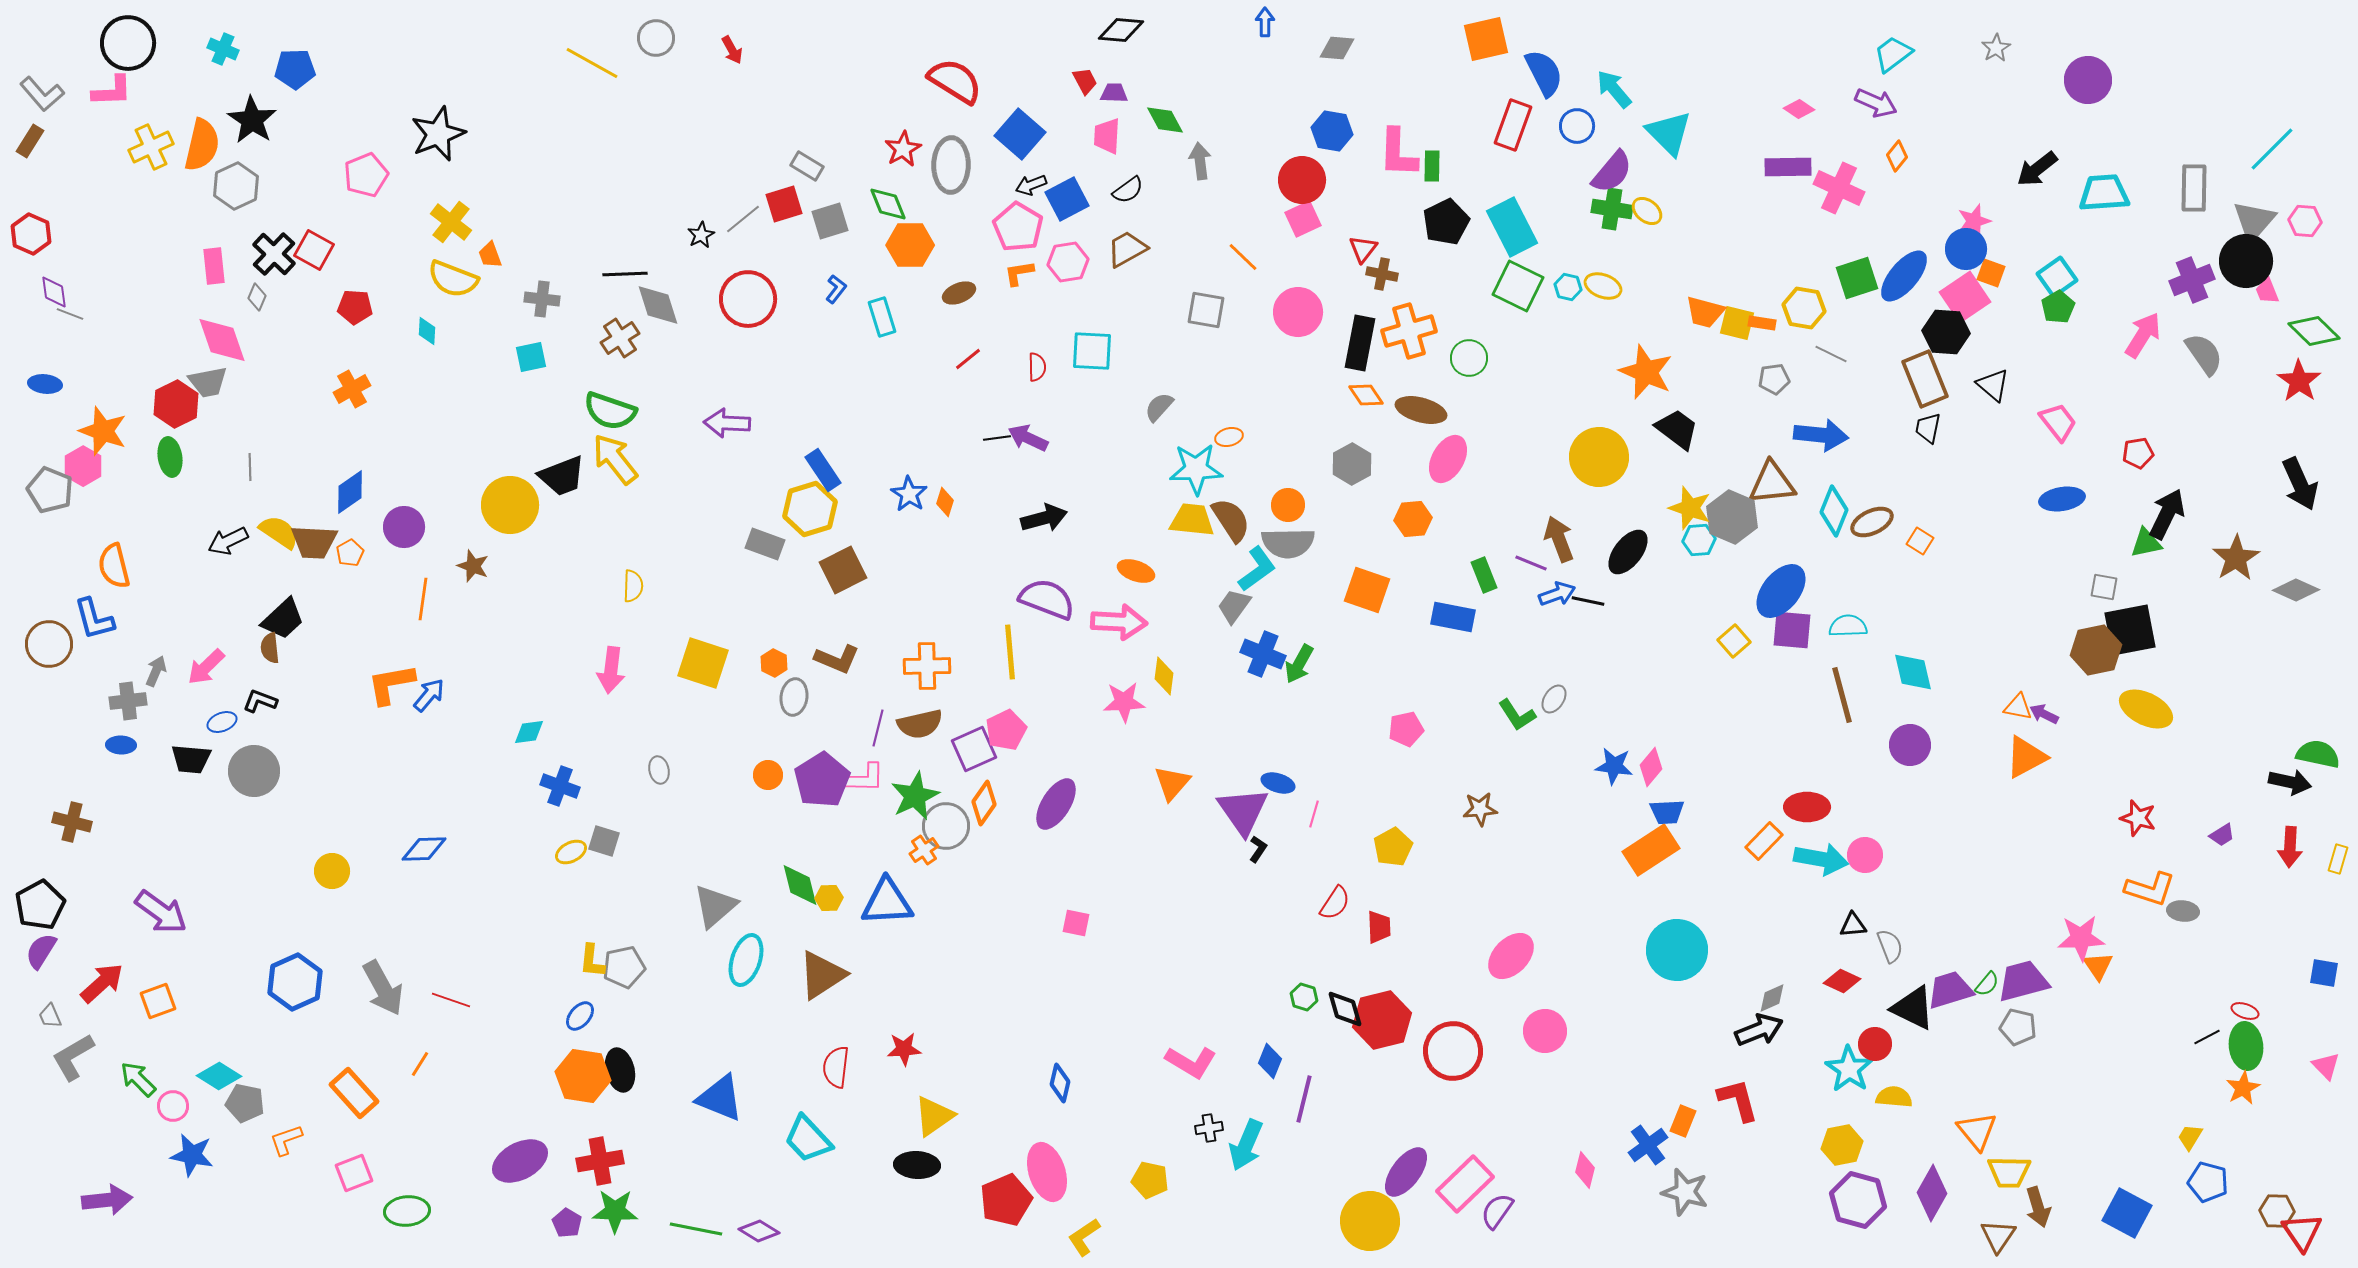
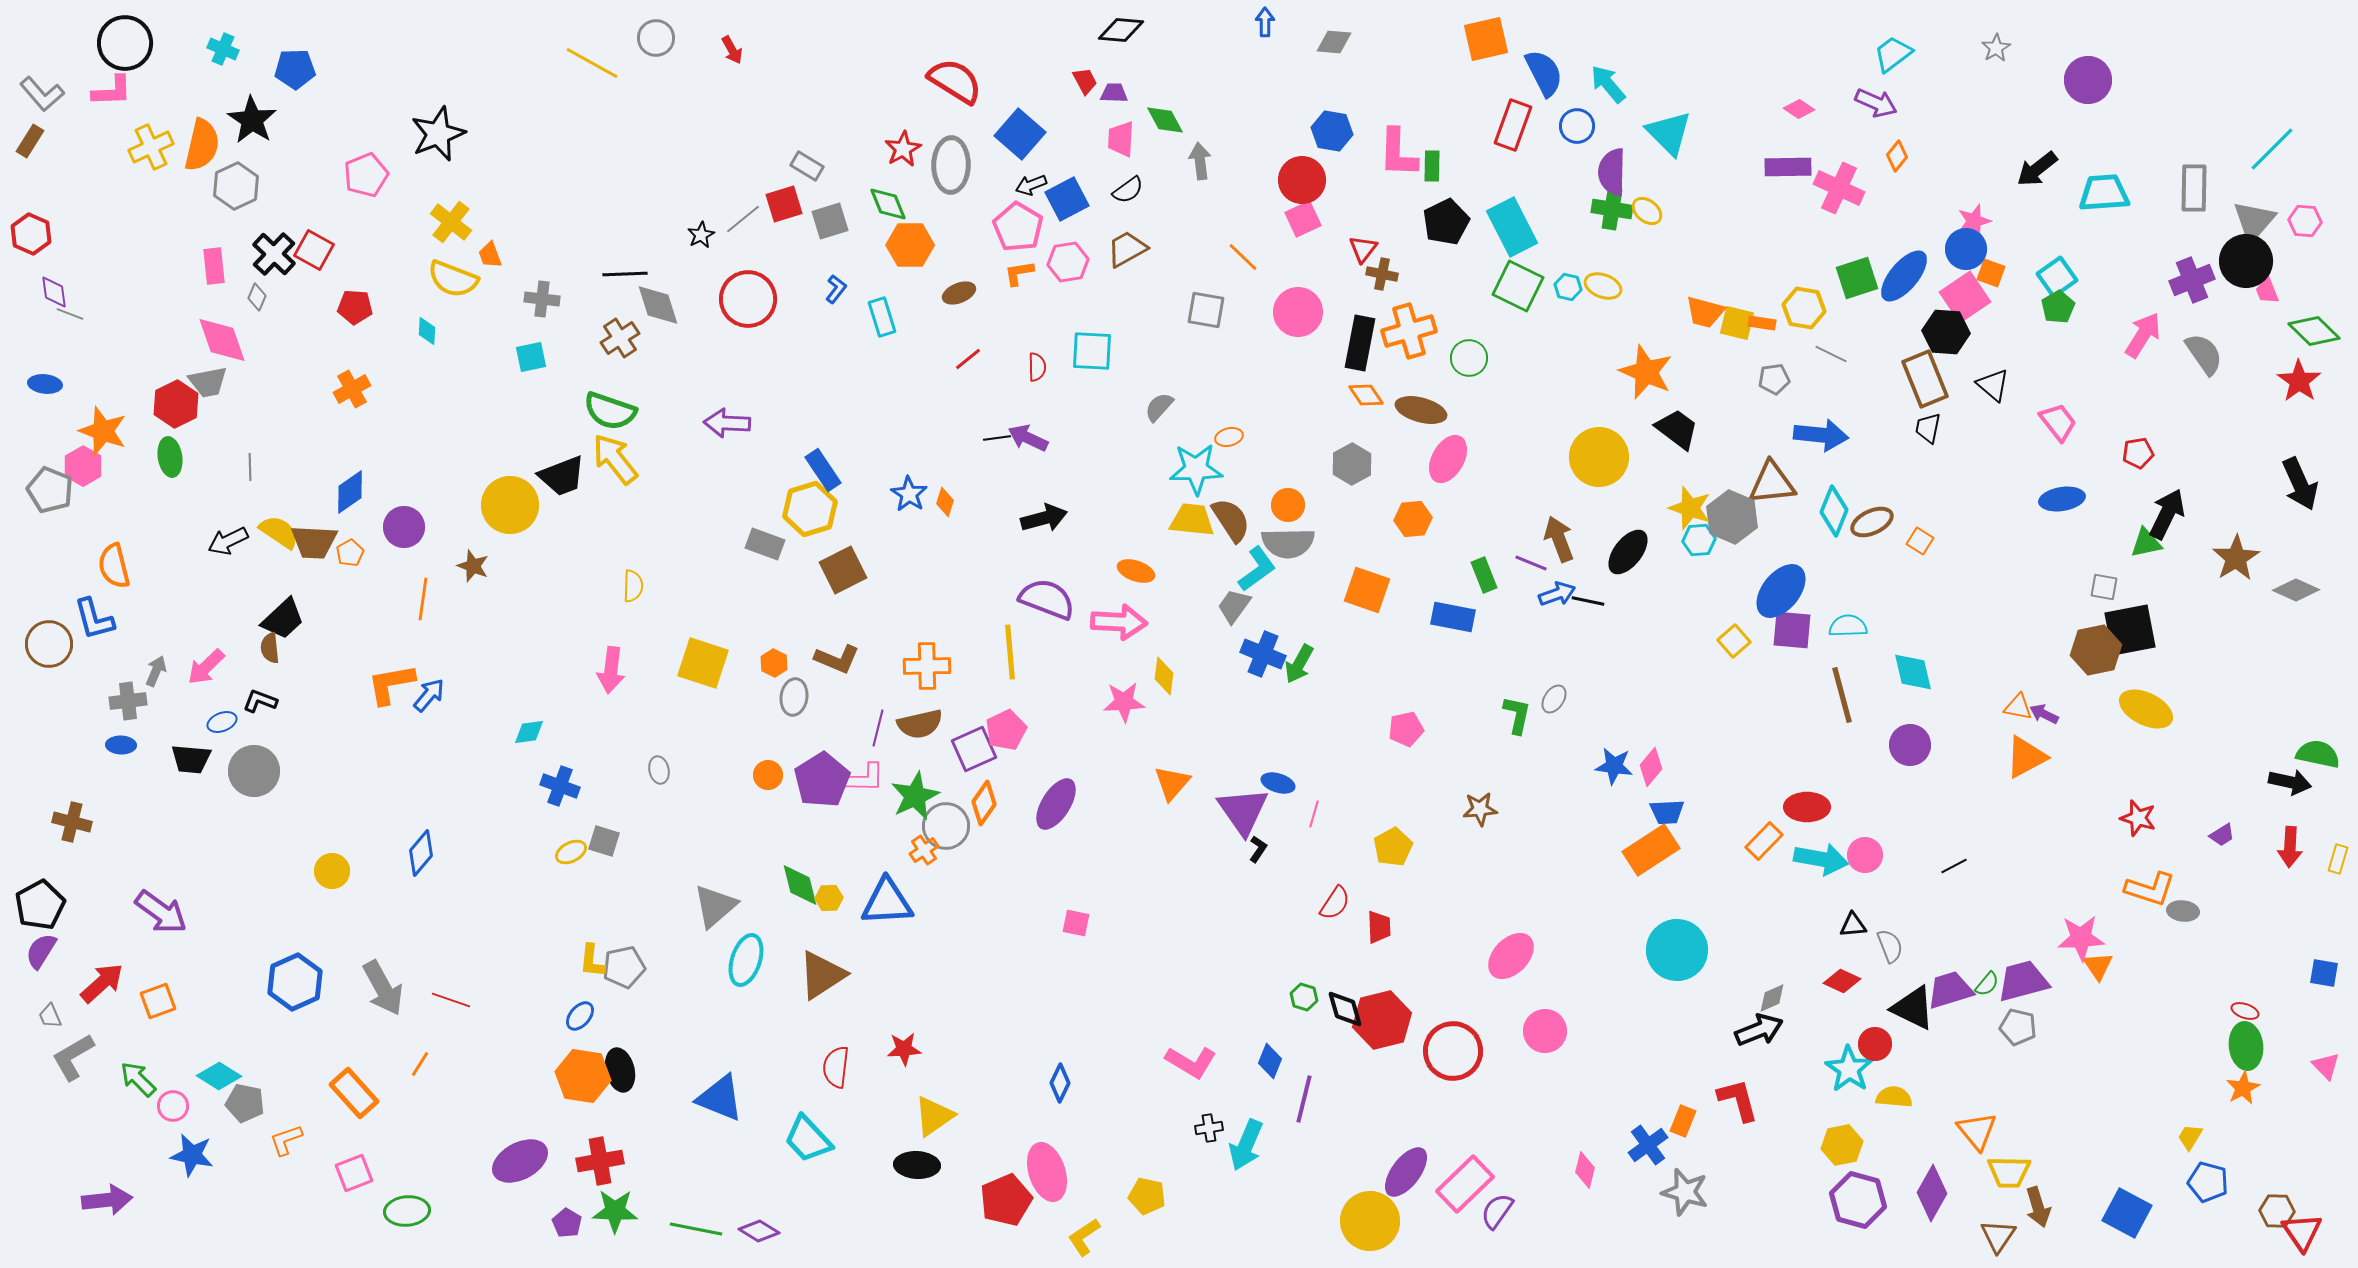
black circle at (128, 43): moved 3 px left
gray diamond at (1337, 48): moved 3 px left, 6 px up
cyan arrow at (1614, 89): moved 6 px left, 5 px up
pink trapezoid at (1107, 136): moved 14 px right, 3 px down
purple semicircle at (1612, 172): rotated 141 degrees clockwise
green L-shape at (1517, 715): rotated 135 degrees counterclockwise
blue diamond at (424, 849): moved 3 px left, 4 px down; rotated 48 degrees counterclockwise
black line at (2207, 1037): moved 253 px left, 171 px up
blue diamond at (1060, 1083): rotated 12 degrees clockwise
yellow pentagon at (1150, 1180): moved 3 px left, 16 px down
